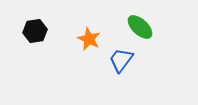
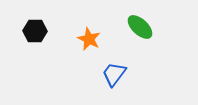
black hexagon: rotated 10 degrees clockwise
blue trapezoid: moved 7 px left, 14 px down
